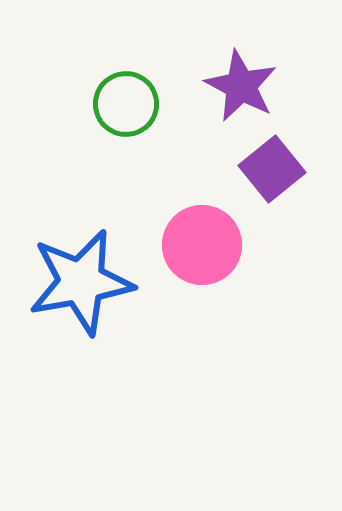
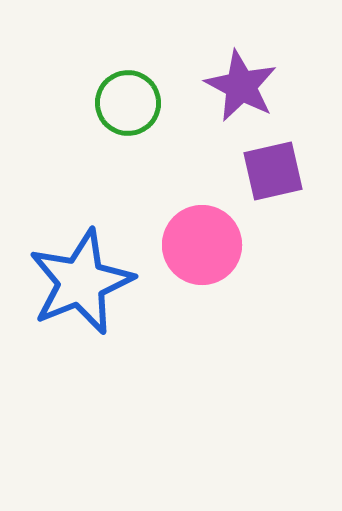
green circle: moved 2 px right, 1 px up
purple square: moved 1 px right, 2 px down; rotated 26 degrees clockwise
blue star: rotated 12 degrees counterclockwise
